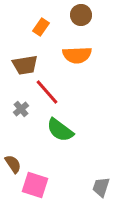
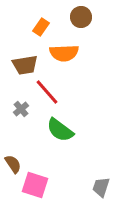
brown circle: moved 2 px down
orange semicircle: moved 13 px left, 2 px up
